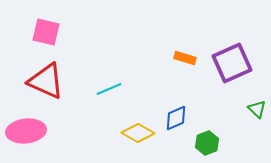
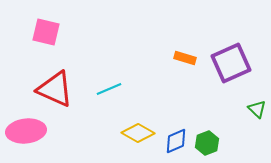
purple square: moved 1 px left
red triangle: moved 9 px right, 8 px down
blue diamond: moved 23 px down
